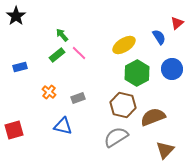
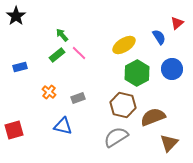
brown triangle: moved 4 px right, 7 px up
